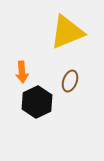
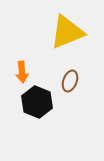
black hexagon: rotated 12 degrees counterclockwise
